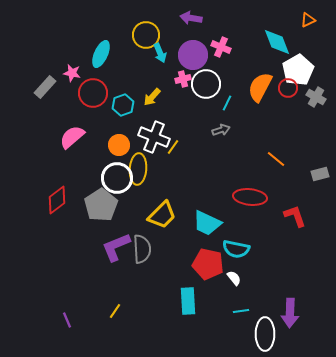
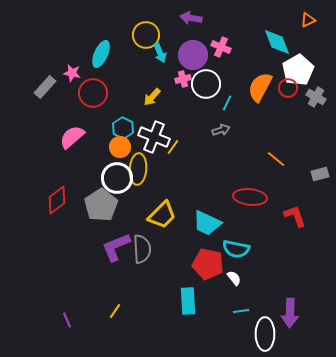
cyan hexagon at (123, 105): moved 23 px down; rotated 15 degrees counterclockwise
orange circle at (119, 145): moved 1 px right, 2 px down
